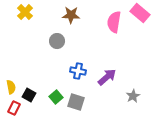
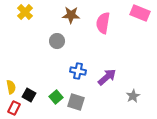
pink rectangle: rotated 18 degrees counterclockwise
pink semicircle: moved 11 px left, 1 px down
